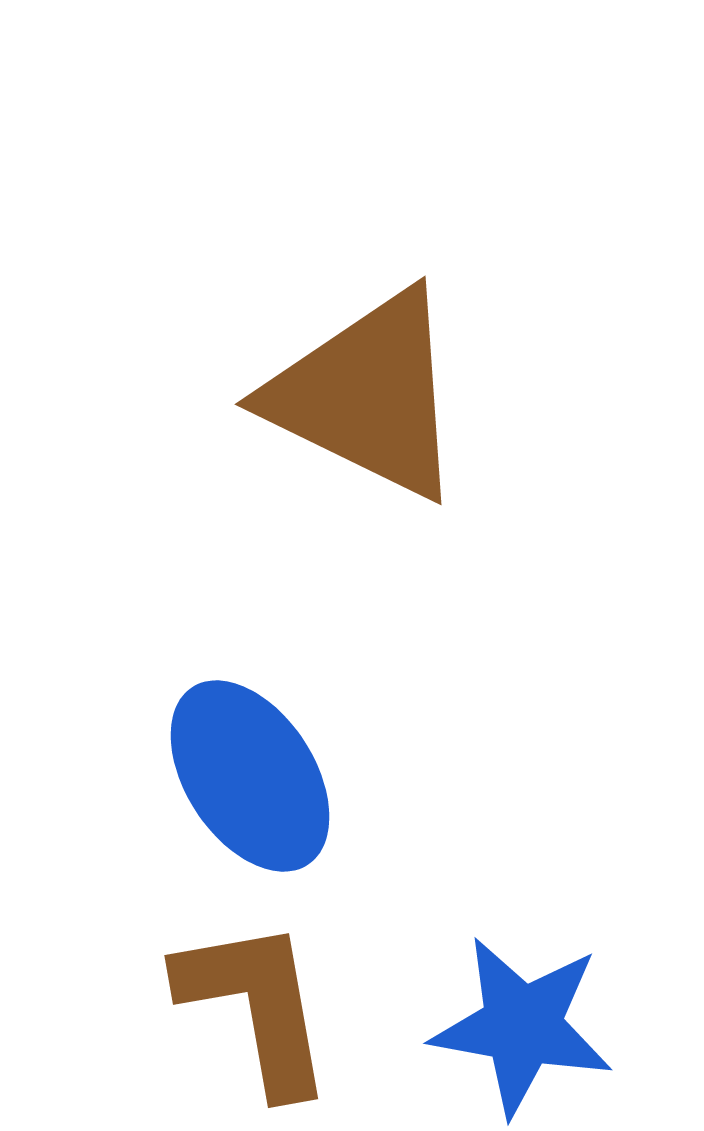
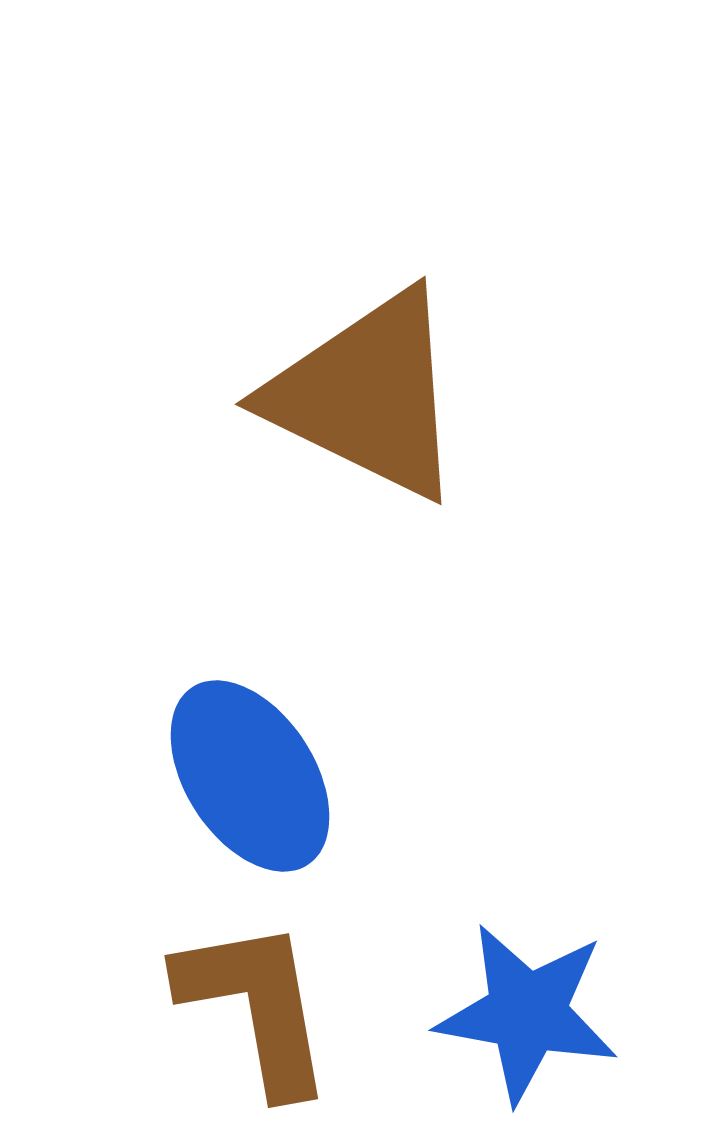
blue star: moved 5 px right, 13 px up
